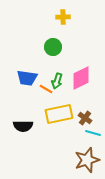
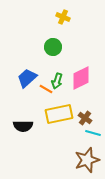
yellow cross: rotated 24 degrees clockwise
blue trapezoid: rotated 130 degrees clockwise
